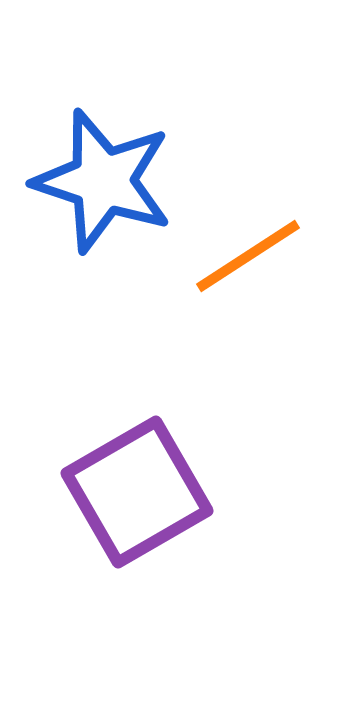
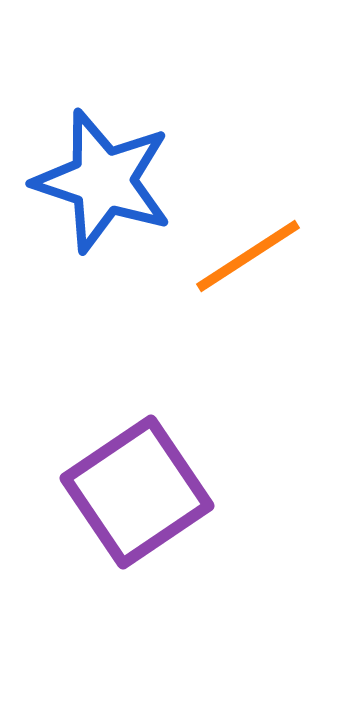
purple square: rotated 4 degrees counterclockwise
